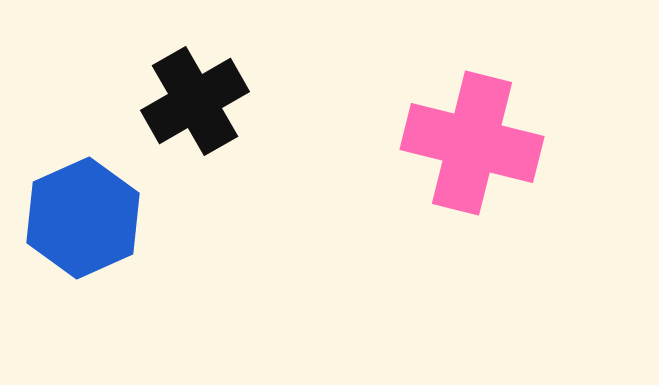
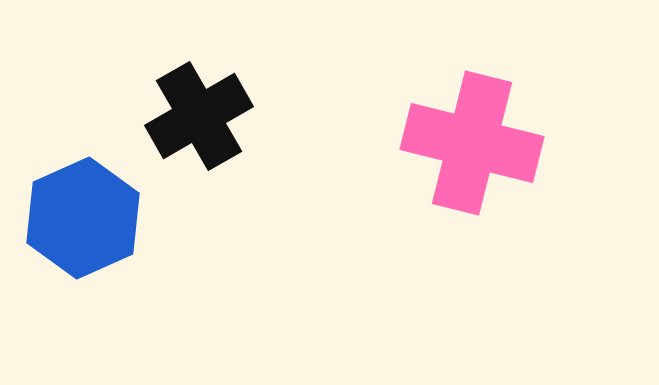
black cross: moved 4 px right, 15 px down
